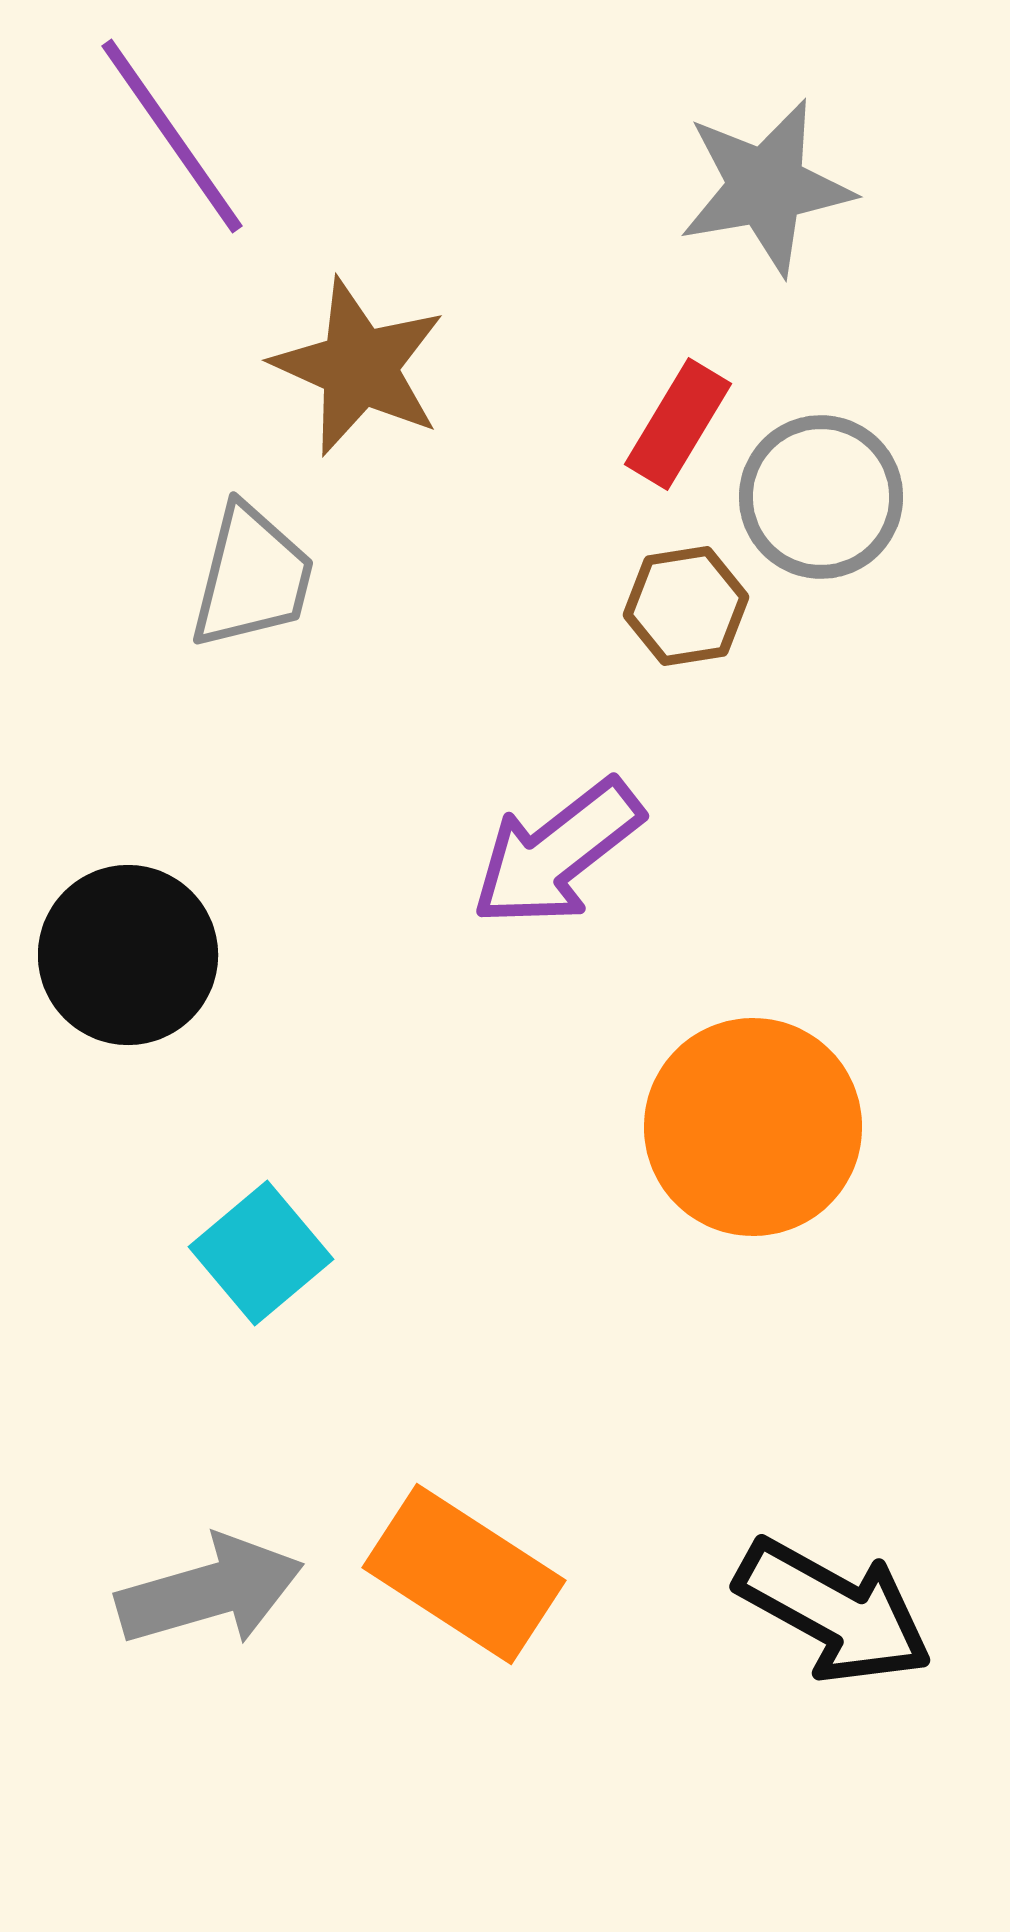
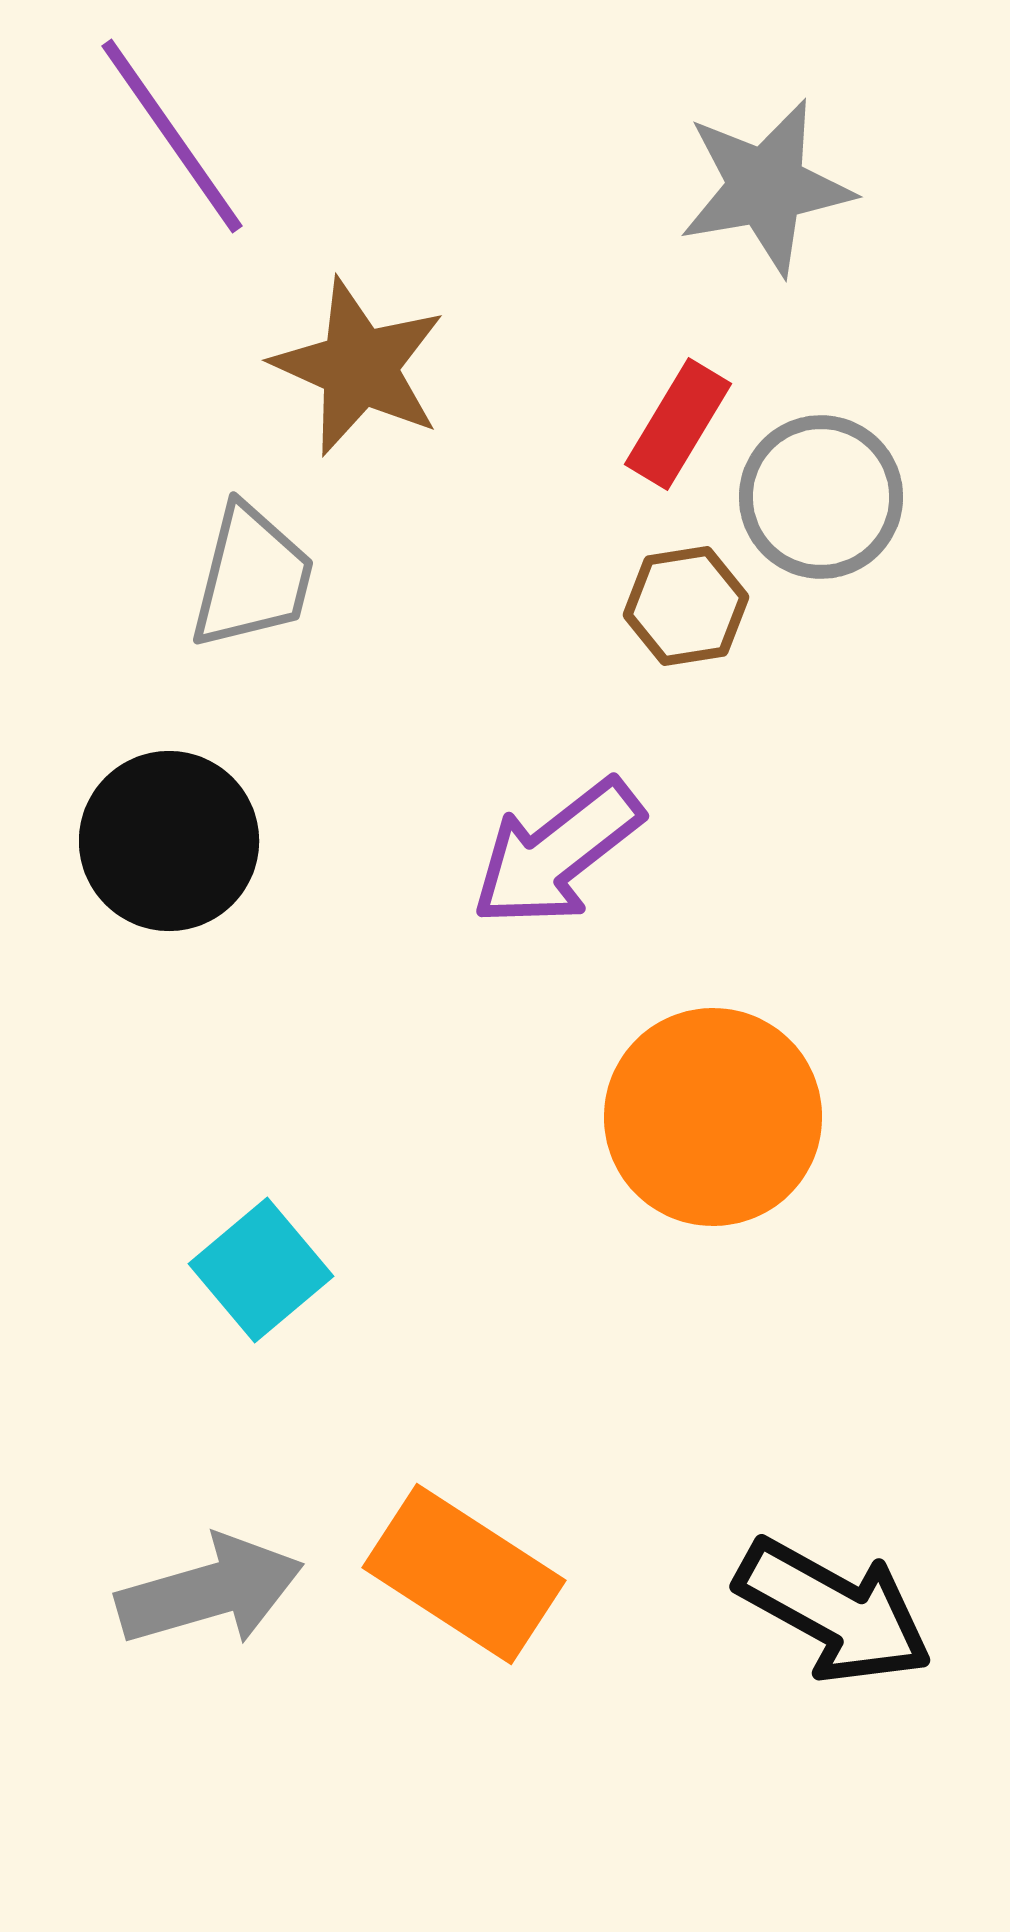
black circle: moved 41 px right, 114 px up
orange circle: moved 40 px left, 10 px up
cyan square: moved 17 px down
